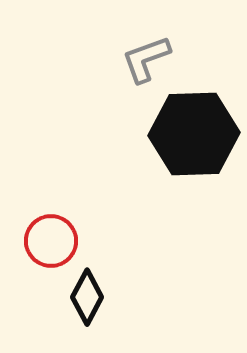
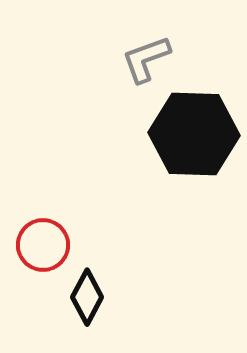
black hexagon: rotated 4 degrees clockwise
red circle: moved 8 px left, 4 px down
